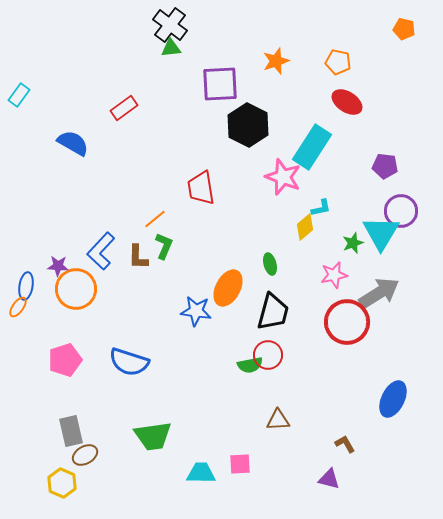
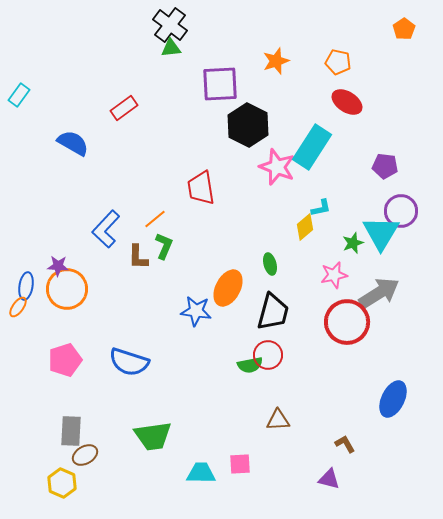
orange pentagon at (404, 29): rotated 25 degrees clockwise
pink star at (283, 177): moved 6 px left, 10 px up
blue L-shape at (101, 251): moved 5 px right, 22 px up
orange circle at (76, 289): moved 9 px left
gray rectangle at (71, 431): rotated 16 degrees clockwise
